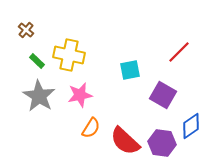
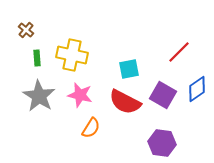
yellow cross: moved 3 px right
green rectangle: moved 3 px up; rotated 42 degrees clockwise
cyan square: moved 1 px left, 1 px up
pink star: rotated 25 degrees clockwise
blue diamond: moved 6 px right, 37 px up
red semicircle: moved 39 px up; rotated 16 degrees counterclockwise
